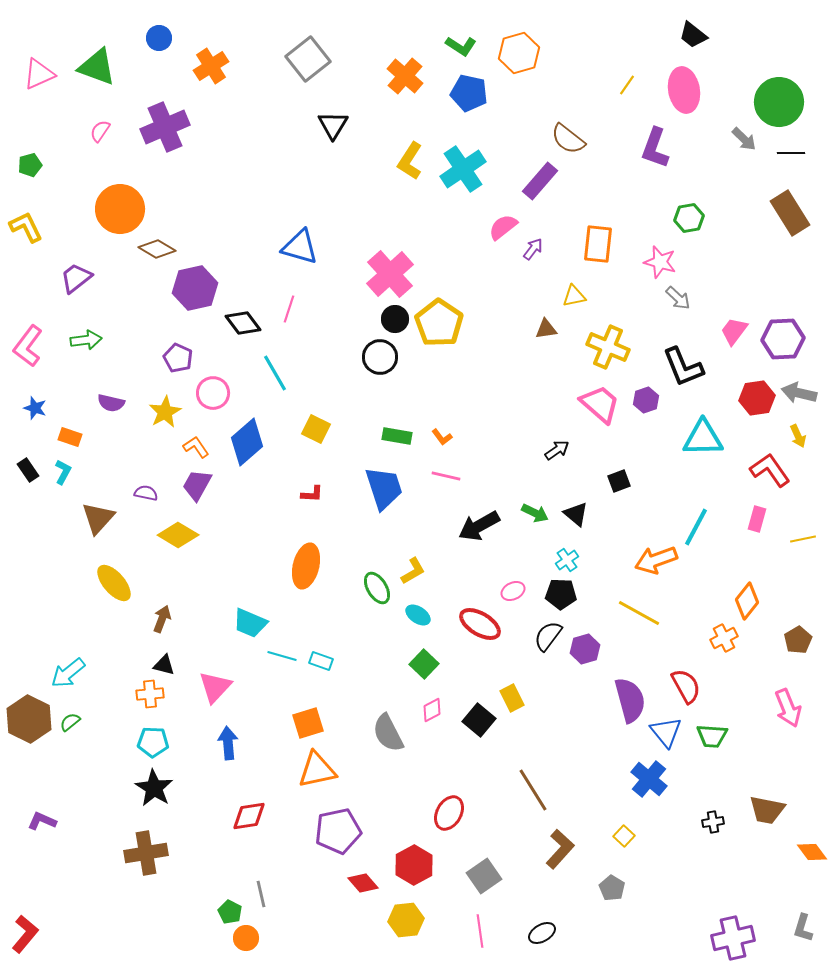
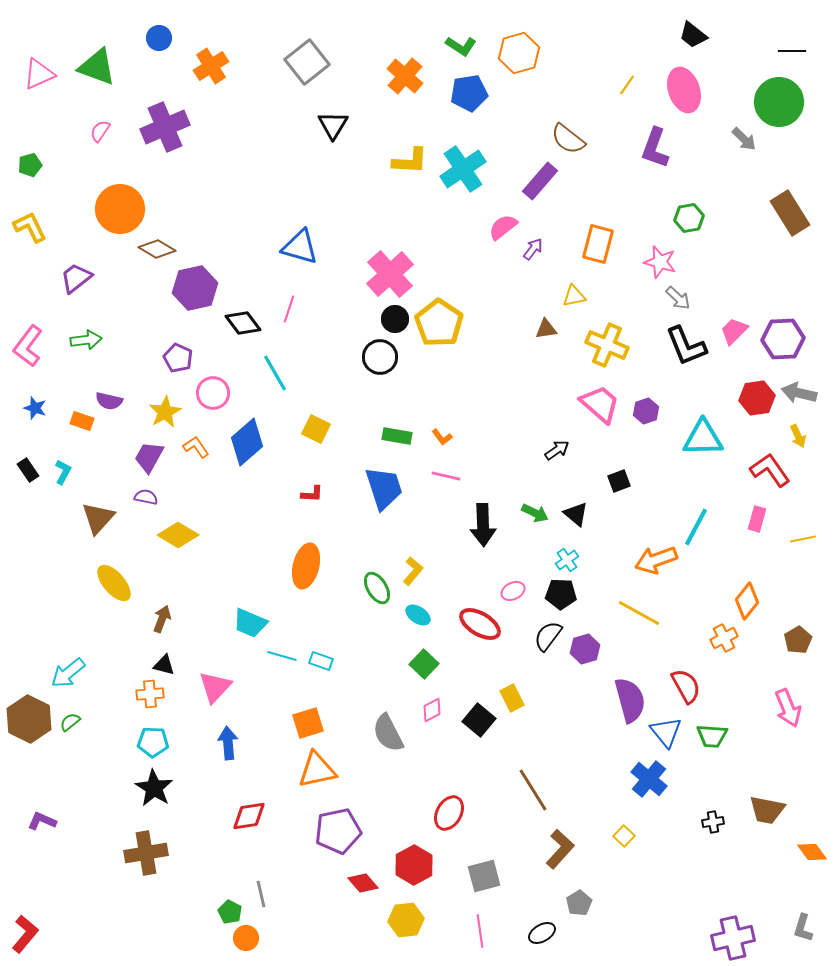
gray square at (308, 59): moved 1 px left, 3 px down
pink ellipse at (684, 90): rotated 9 degrees counterclockwise
blue pentagon at (469, 93): rotated 21 degrees counterclockwise
black line at (791, 153): moved 1 px right, 102 px up
yellow L-shape at (410, 161): rotated 120 degrees counterclockwise
yellow L-shape at (26, 227): moved 4 px right
orange rectangle at (598, 244): rotated 9 degrees clockwise
pink trapezoid at (734, 331): rotated 8 degrees clockwise
yellow cross at (608, 347): moved 1 px left, 2 px up
black L-shape at (683, 367): moved 3 px right, 21 px up
purple hexagon at (646, 400): moved 11 px down
purple semicircle at (111, 403): moved 2 px left, 2 px up
orange rectangle at (70, 437): moved 12 px right, 16 px up
purple trapezoid at (197, 485): moved 48 px left, 28 px up
purple semicircle at (146, 493): moved 4 px down
black arrow at (479, 526): moved 4 px right, 1 px up; rotated 63 degrees counterclockwise
yellow L-shape at (413, 571): rotated 20 degrees counterclockwise
gray square at (484, 876): rotated 20 degrees clockwise
gray pentagon at (612, 888): moved 33 px left, 15 px down; rotated 10 degrees clockwise
